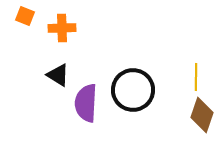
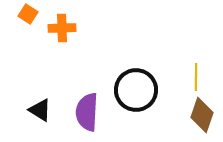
orange square: moved 3 px right, 2 px up; rotated 12 degrees clockwise
black triangle: moved 18 px left, 35 px down
black circle: moved 3 px right
purple semicircle: moved 1 px right, 9 px down
